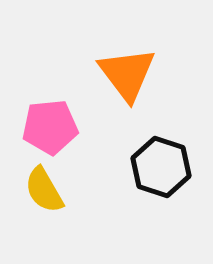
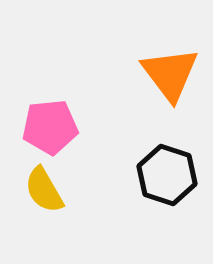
orange triangle: moved 43 px right
black hexagon: moved 6 px right, 8 px down
